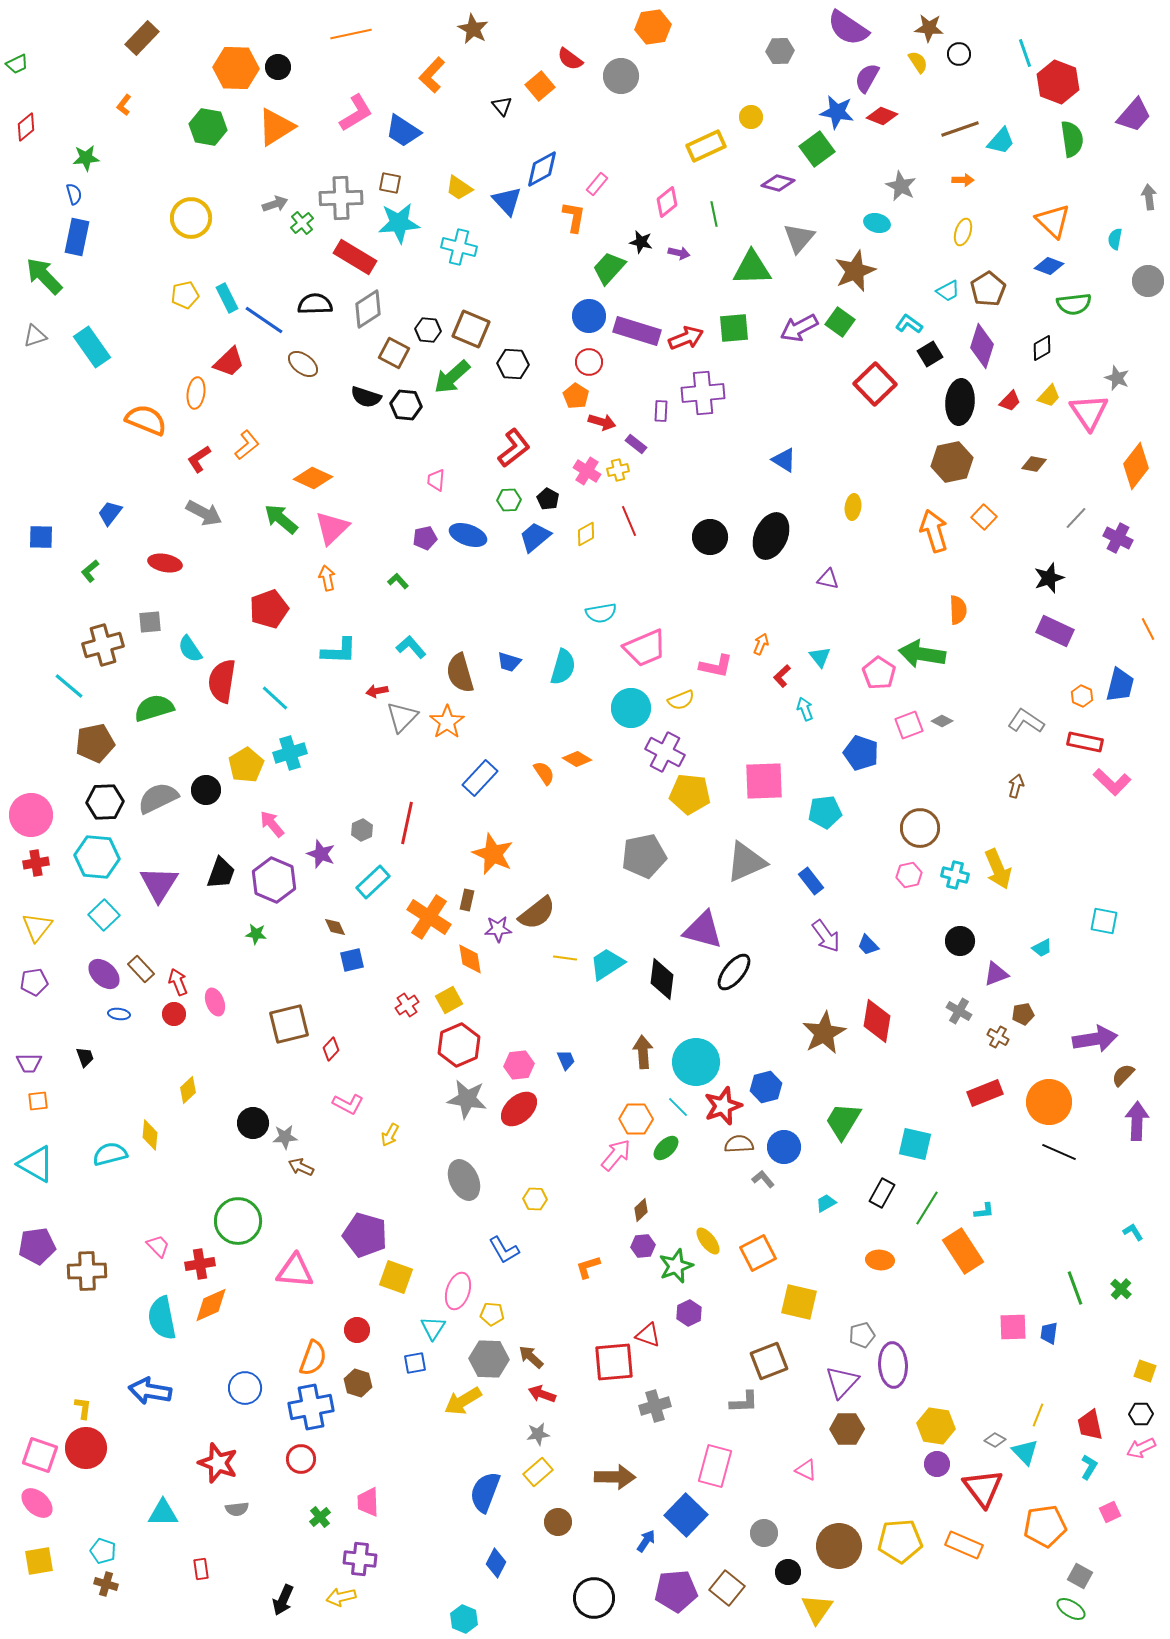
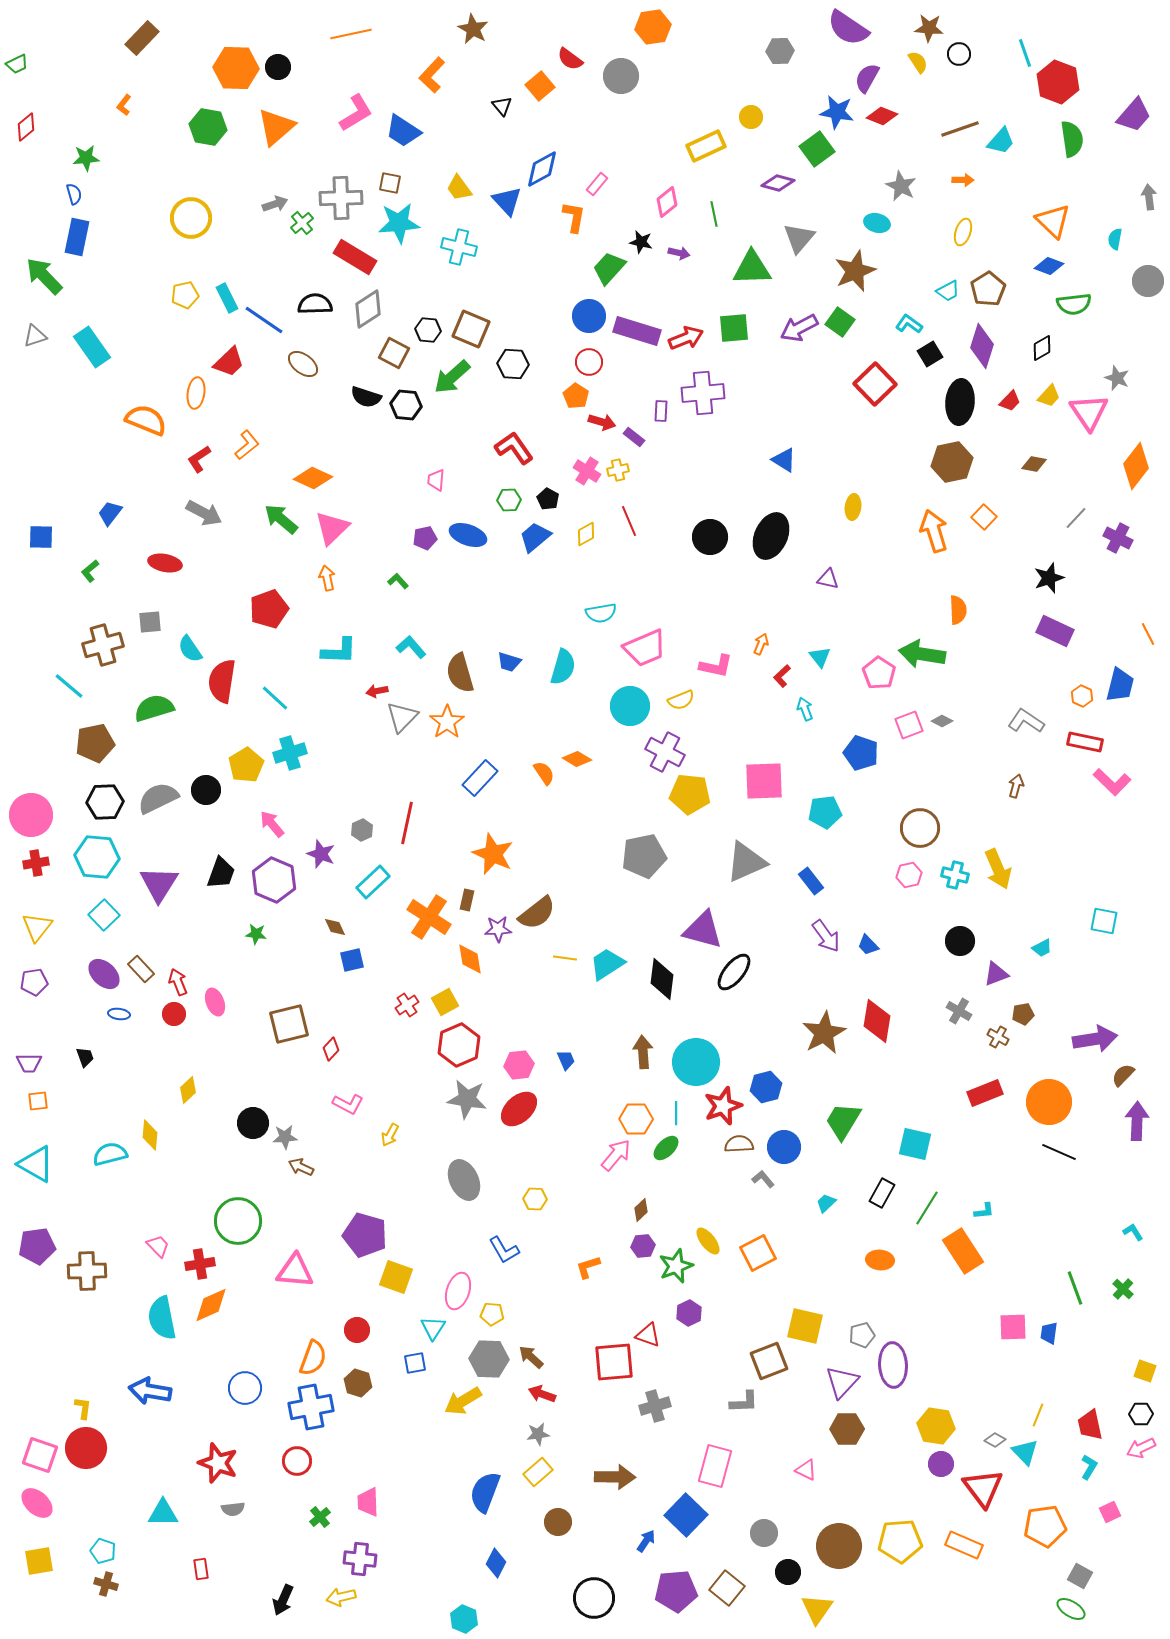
orange triangle at (276, 127): rotated 9 degrees counterclockwise
yellow trapezoid at (459, 188): rotated 20 degrees clockwise
purple rectangle at (636, 444): moved 2 px left, 7 px up
red L-shape at (514, 448): rotated 87 degrees counterclockwise
orange line at (1148, 629): moved 5 px down
cyan circle at (631, 708): moved 1 px left, 2 px up
yellow square at (449, 1000): moved 4 px left, 2 px down
cyan line at (678, 1107): moved 2 px left, 6 px down; rotated 45 degrees clockwise
cyan trapezoid at (826, 1203): rotated 15 degrees counterclockwise
green cross at (1121, 1289): moved 2 px right
yellow square at (799, 1302): moved 6 px right, 24 px down
red circle at (301, 1459): moved 4 px left, 2 px down
purple circle at (937, 1464): moved 4 px right
gray semicircle at (237, 1509): moved 4 px left
